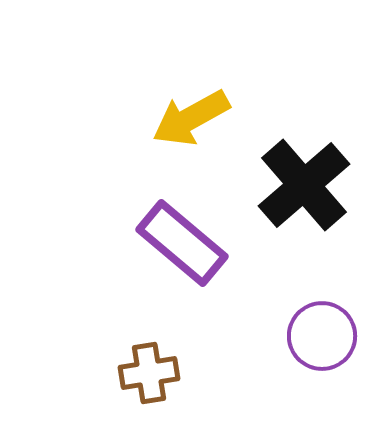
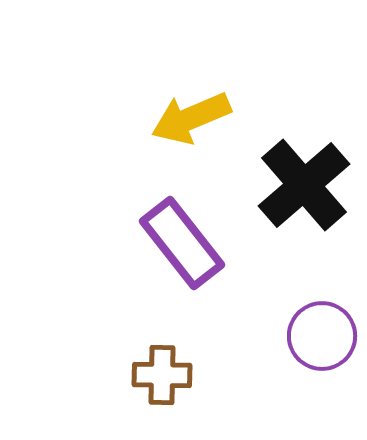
yellow arrow: rotated 6 degrees clockwise
purple rectangle: rotated 12 degrees clockwise
brown cross: moved 13 px right, 2 px down; rotated 10 degrees clockwise
